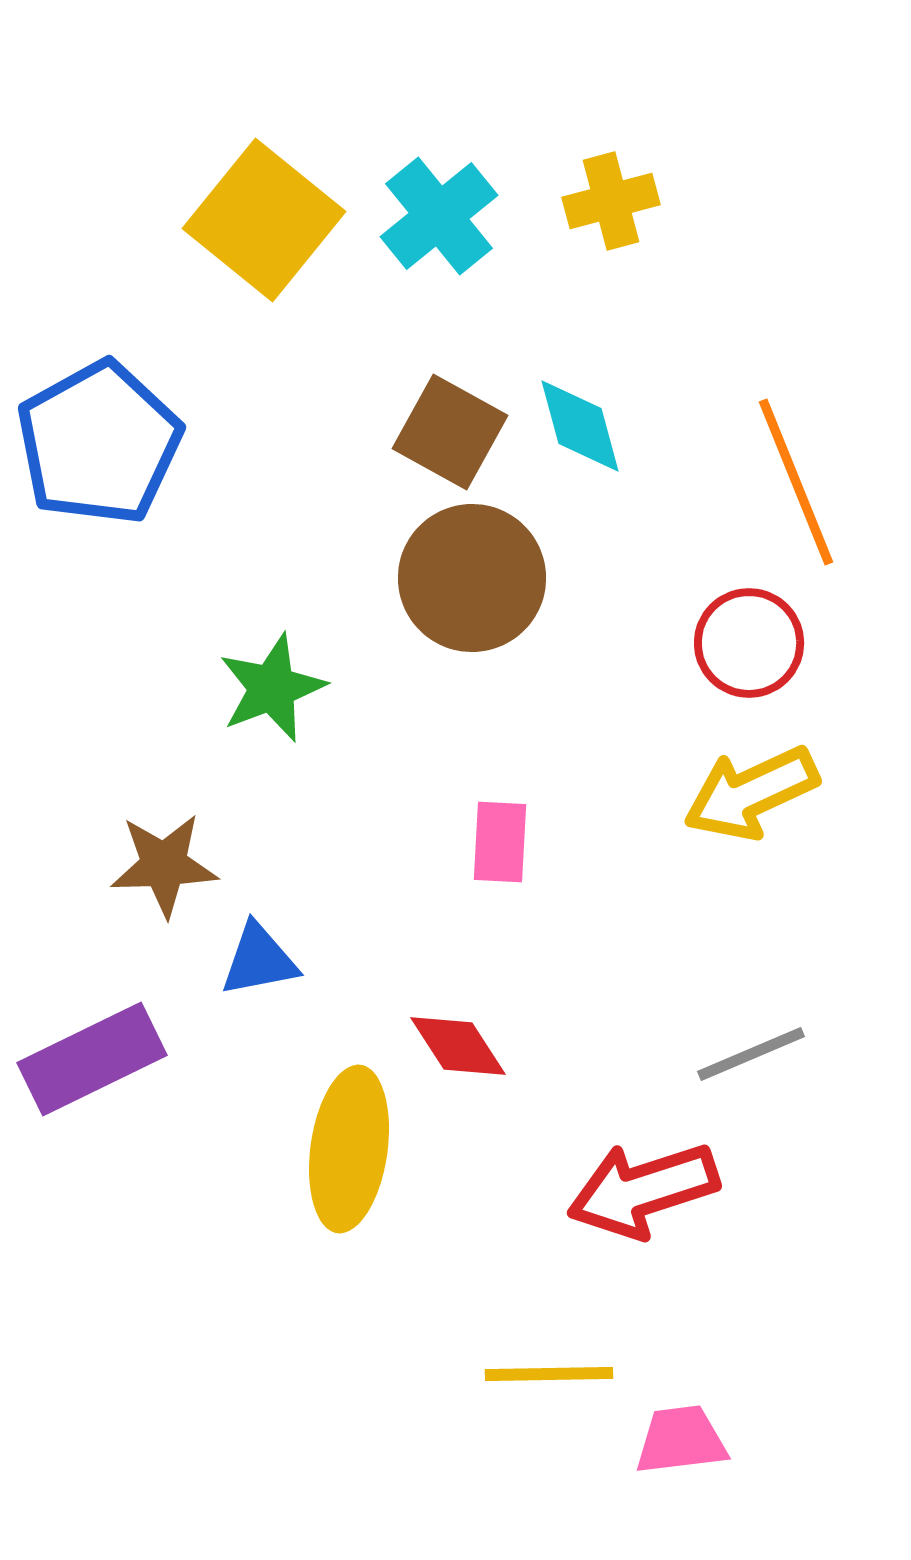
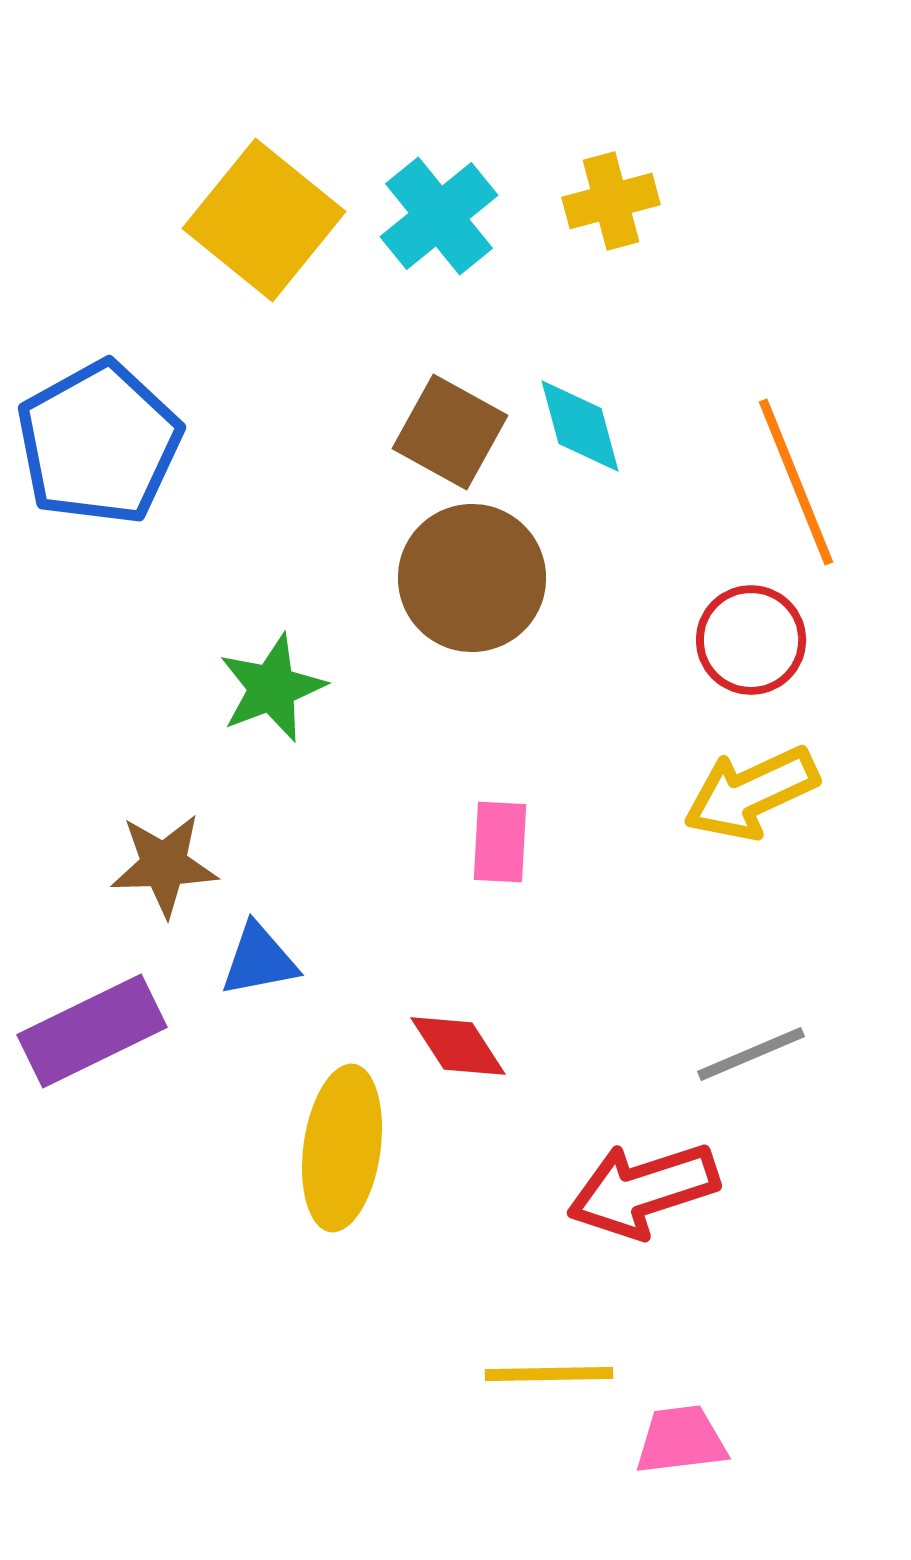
red circle: moved 2 px right, 3 px up
purple rectangle: moved 28 px up
yellow ellipse: moved 7 px left, 1 px up
